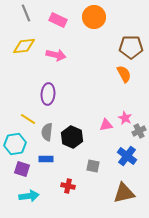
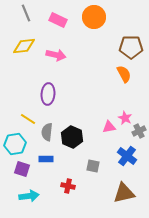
pink triangle: moved 3 px right, 2 px down
